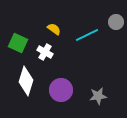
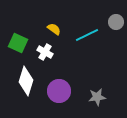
purple circle: moved 2 px left, 1 px down
gray star: moved 1 px left, 1 px down
